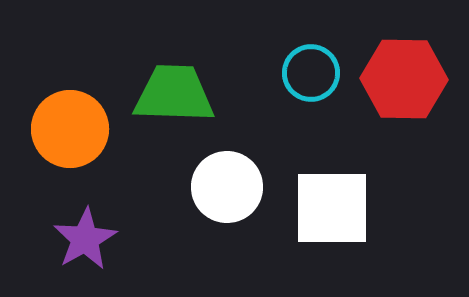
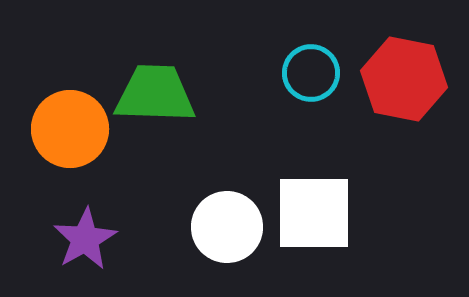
red hexagon: rotated 10 degrees clockwise
green trapezoid: moved 19 px left
white circle: moved 40 px down
white square: moved 18 px left, 5 px down
